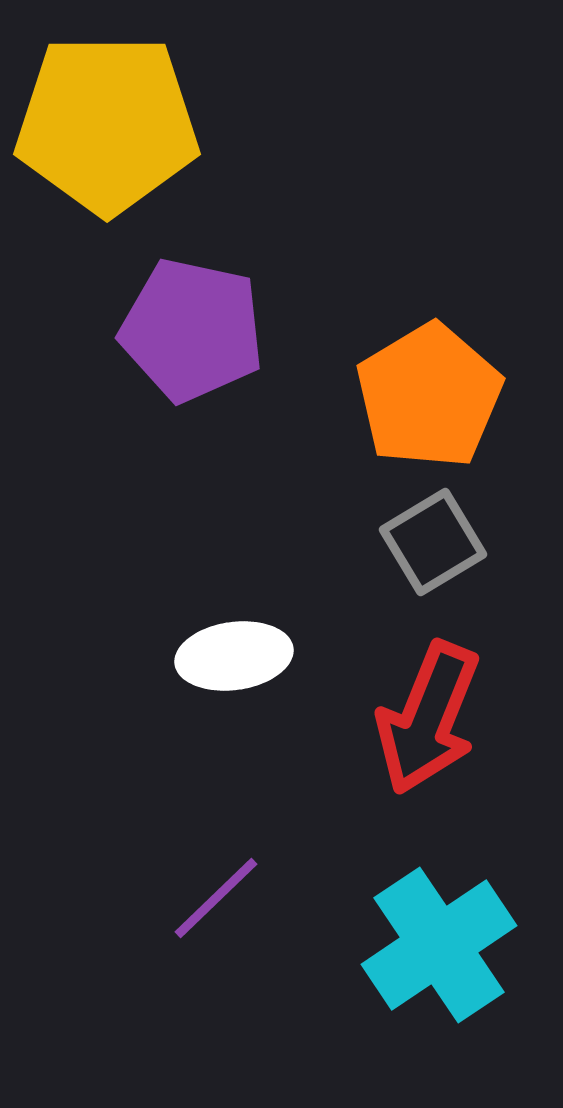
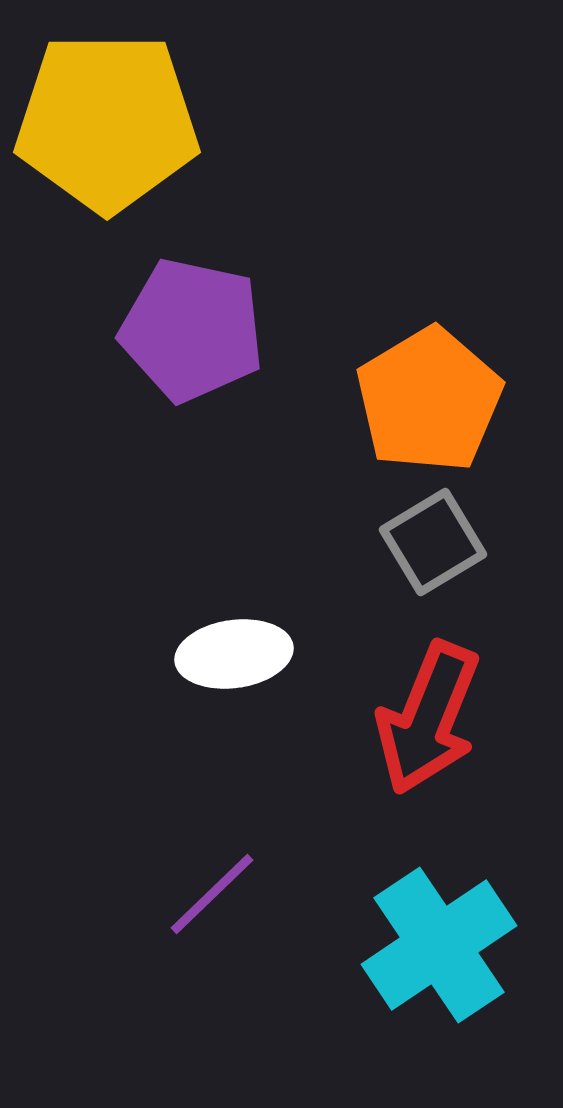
yellow pentagon: moved 2 px up
orange pentagon: moved 4 px down
white ellipse: moved 2 px up
purple line: moved 4 px left, 4 px up
